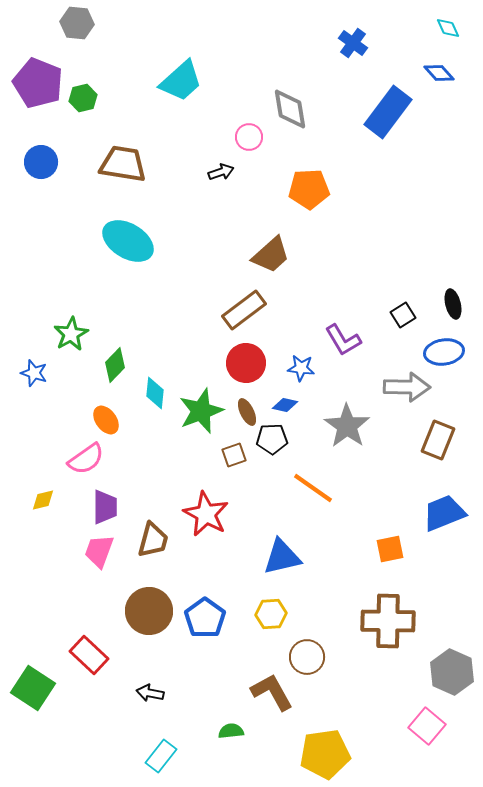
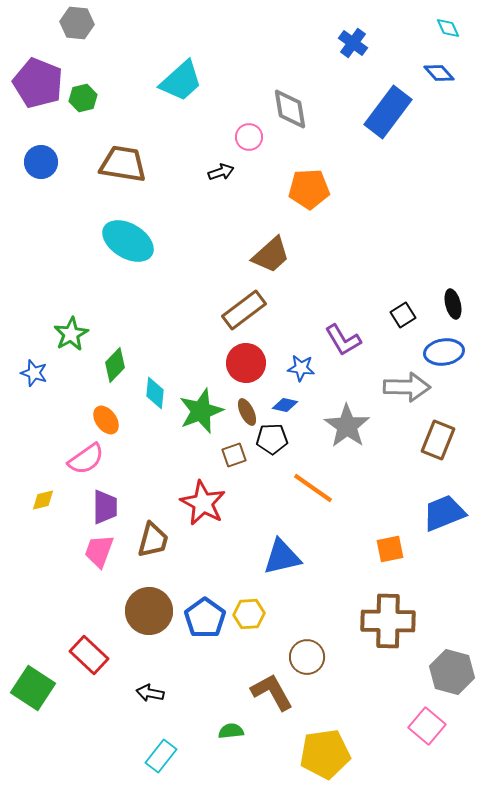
red star at (206, 514): moved 3 px left, 11 px up
yellow hexagon at (271, 614): moved 22 px left
gray hexagon at (452, 672): rotated 9 degrees counterclockwise
